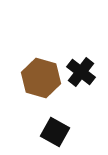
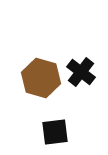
black square: rotated 36 degrees counterclockwise
